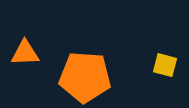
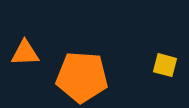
orange pentagon: moved 3 px left
